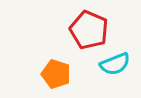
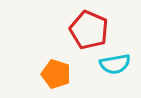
cyan semicircle: rotated 12 degrees clockwise
